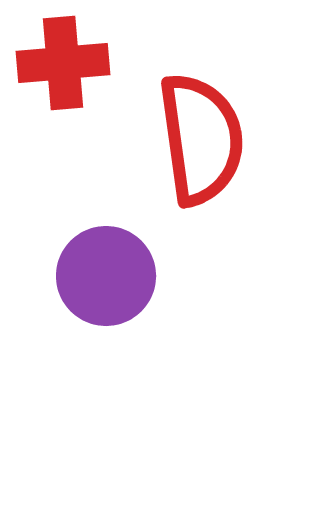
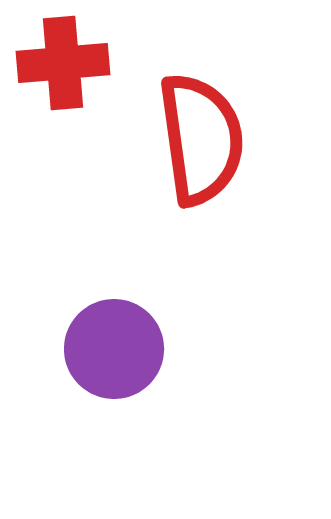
purple circle: moved 8 px right, 73 px down
